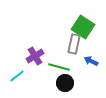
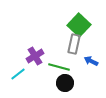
green square: moved 4 px left, 2 px up; rotated 10 degrees clockwise
cyan line: moved 1 px right, 2 px up
